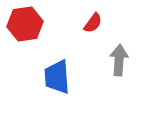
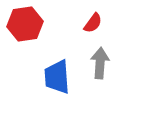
gray arrow: moved 19 px left, 3 px down
